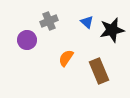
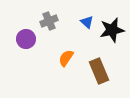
purple circle: moved 1 px left, 1 px up
